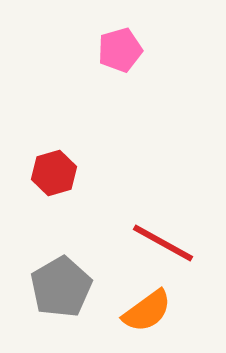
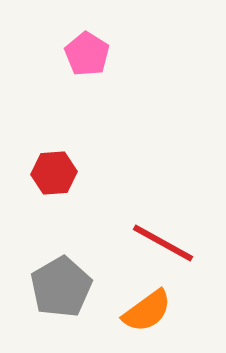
pink pentagon: moved 33 px left, 4 px down; rotated 24 degrees counterclockwise
red hexagon: rotated 12 degrees clockwise
